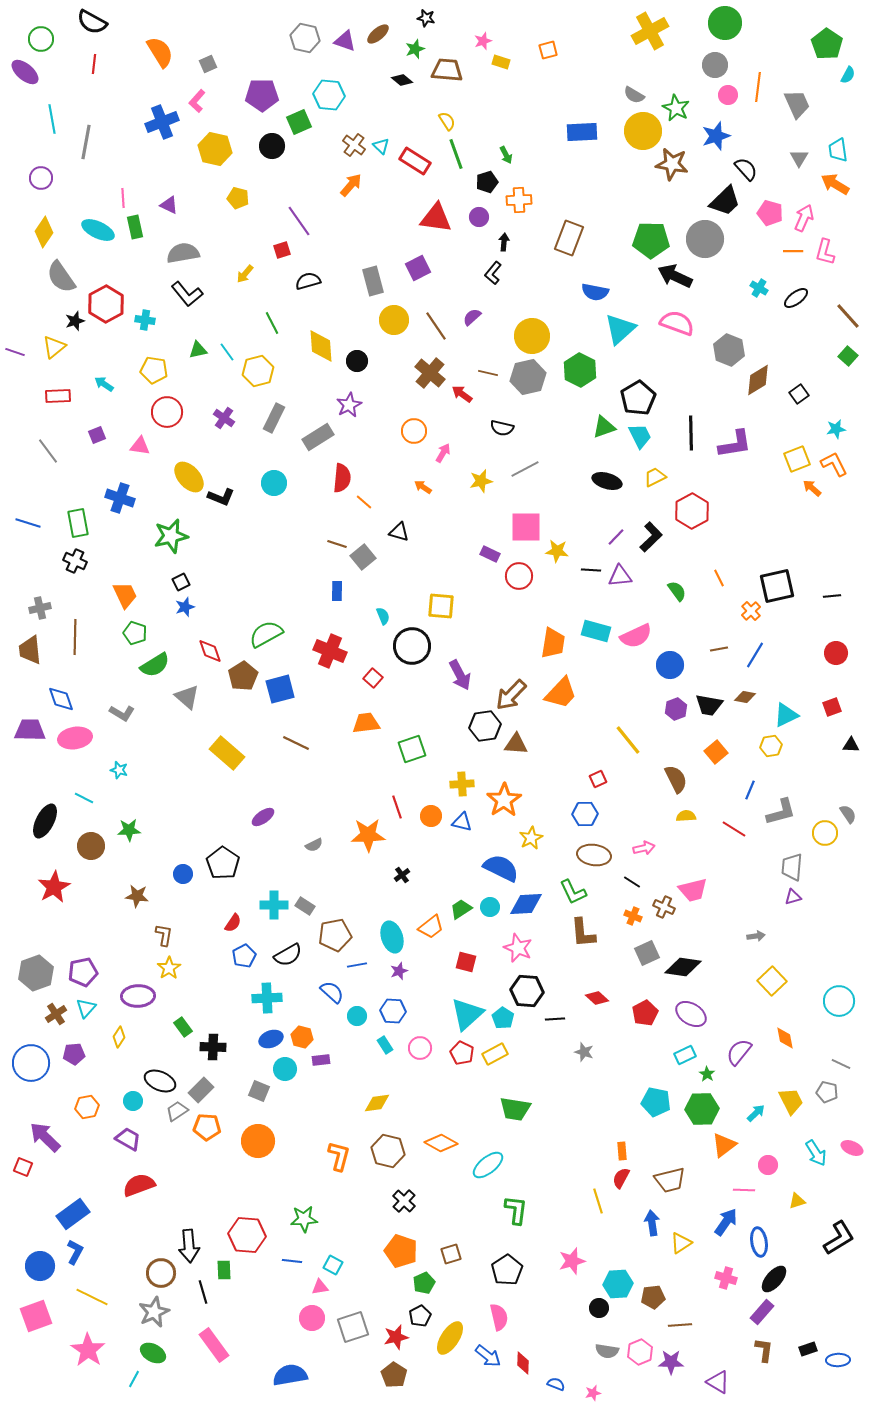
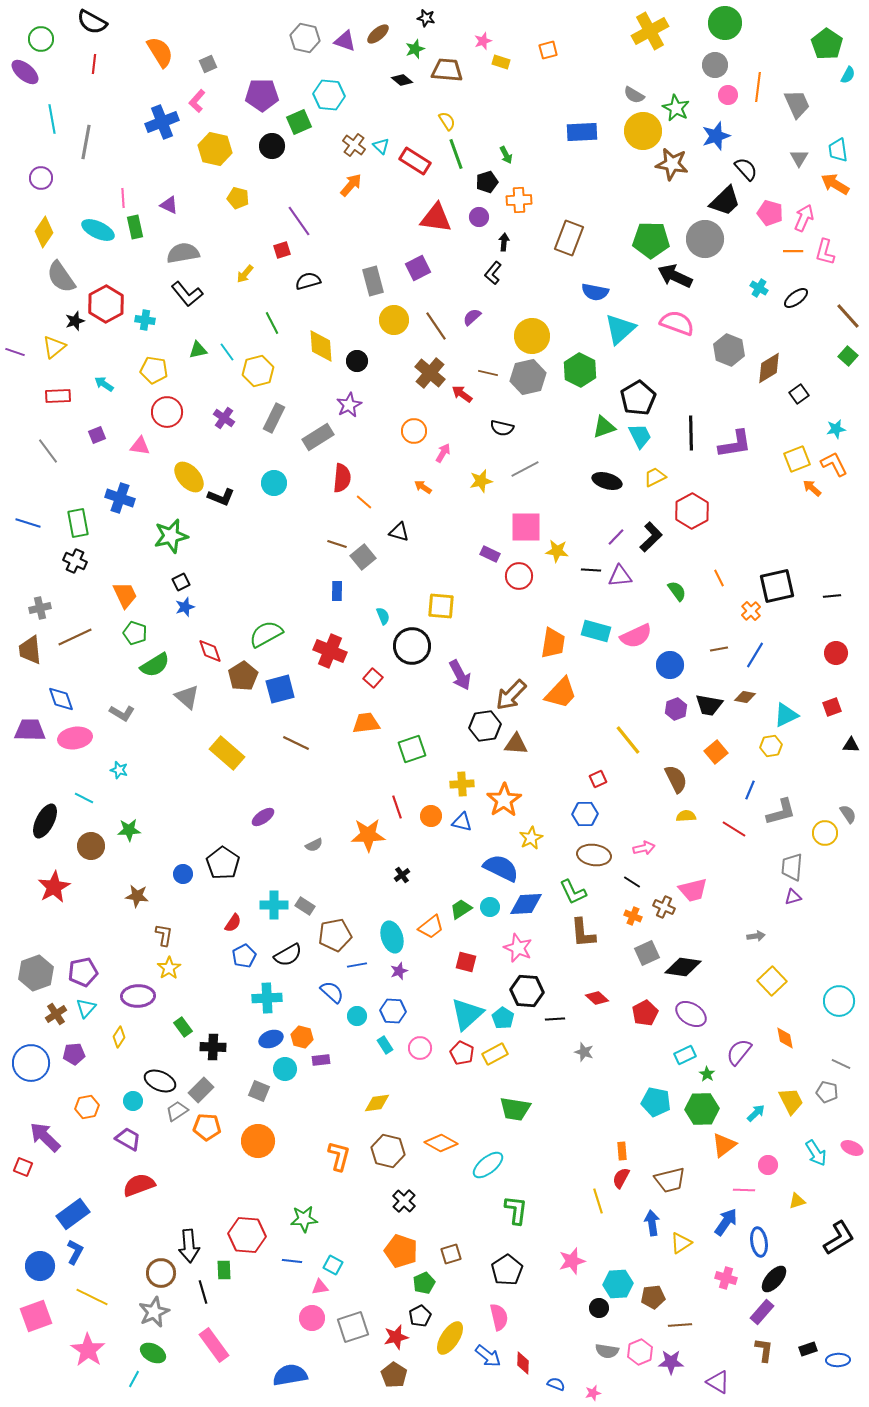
brown diamond at (758, 380): moved 11 px right, 12 px up
brown line at (75, 637): rotated 64 degrees clockwise
